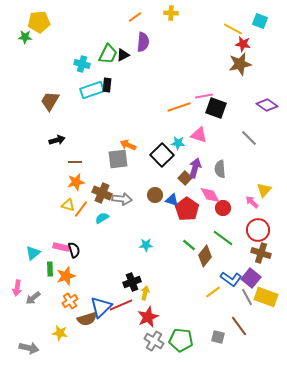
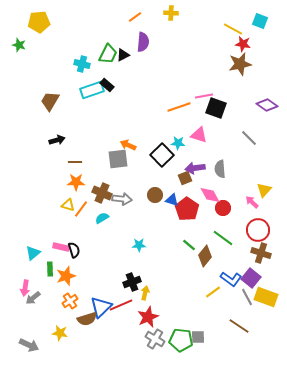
green star at (25, 37): moved 6 px left, 8 px down; rotated 16 degrees clockwise
black rectangle at (107, 85): rotated 56 degrees counterclockwise
purple arrow at (195, 168): rotated 114 degrees counterclockwise
brown square at (185, 178): rotated 24 degrees clockwise
orange star at (76, 182): rotated 12 degrees clockwise
cyan star at (146, 245): moved 7 px left
pink arrow at (17, 288): moved 8 px right
brown line at (239, 326): rotated 20 degrees counterclockwise
gray square at (218, 337): moved 20 px left; rotated 16 degrees counterclockwise
gray cross at (154, 341): moved 1 px right, 2 px up
gray arrow at (29, 348): moved 3 px up; rotated 12 degrees clockwise
